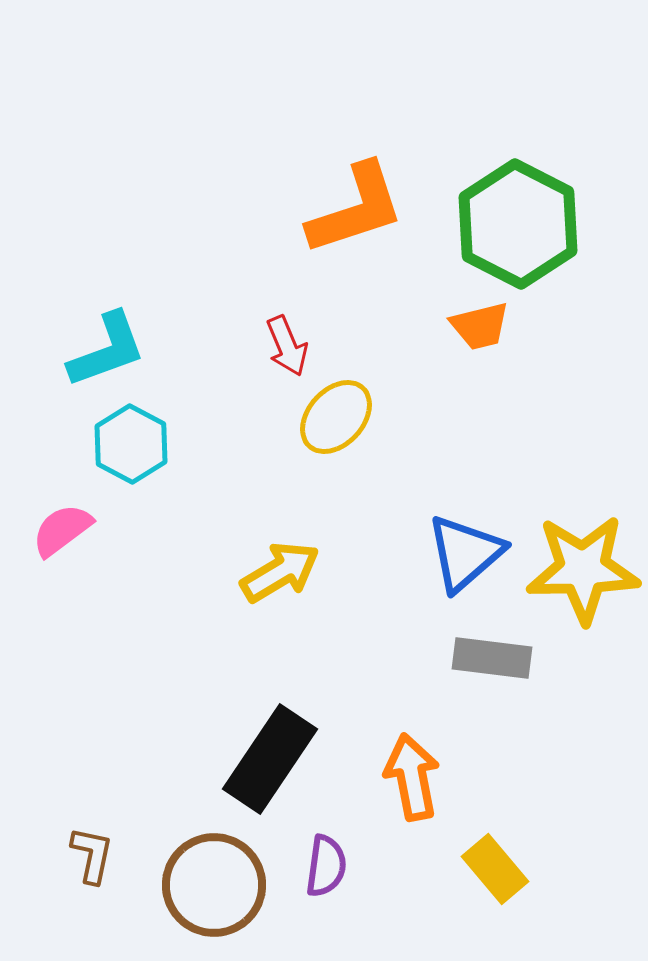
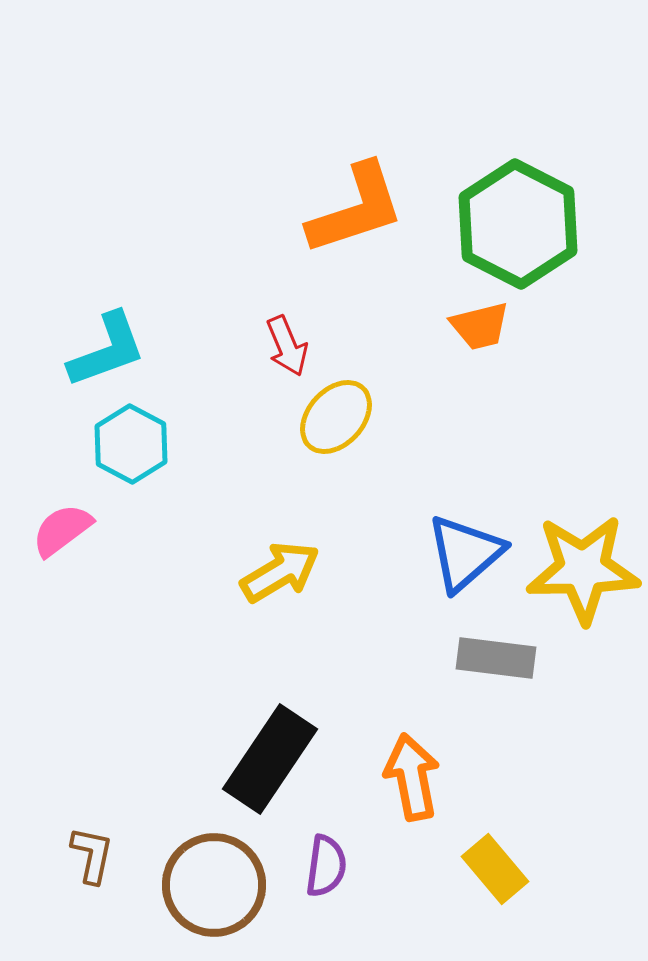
gray rectangle: moved 4 px right
